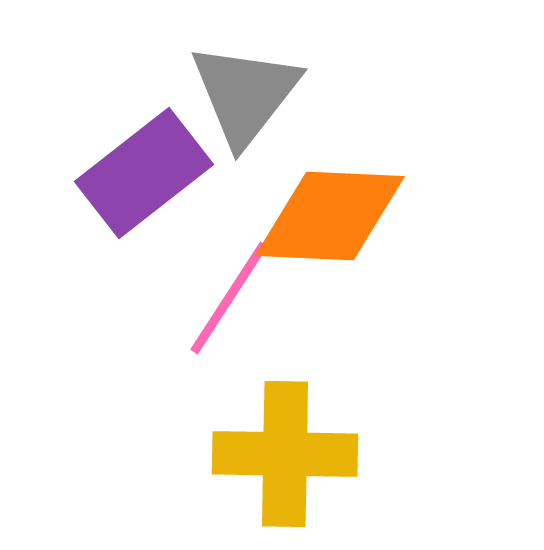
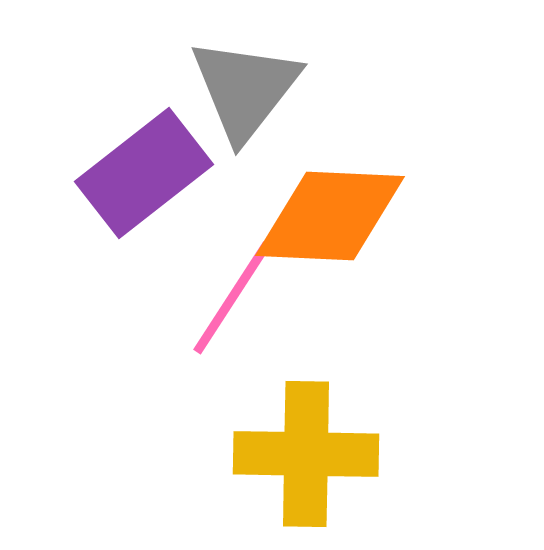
gray triangle: moved 5 px up
pink line: moved 3 px right
yellow cross: moved 21 px right
